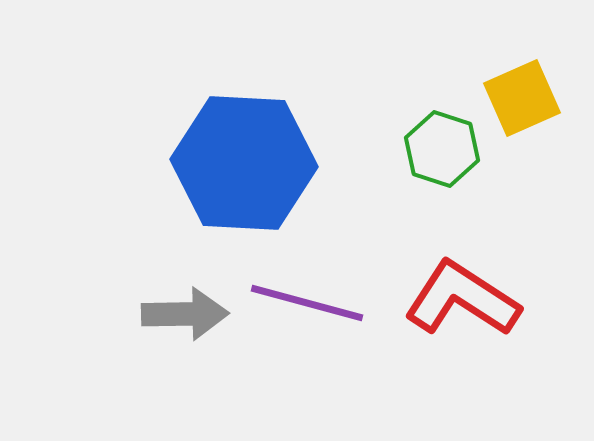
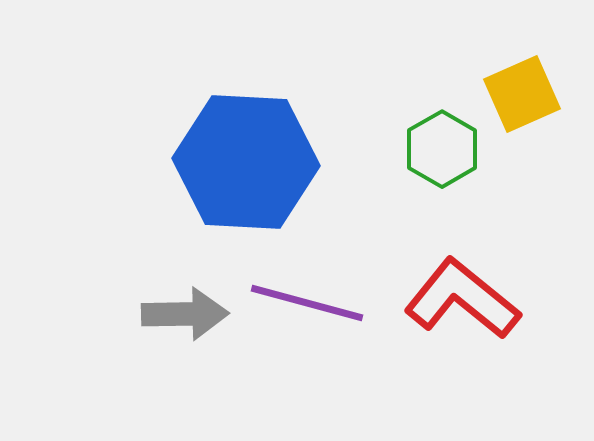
yellow square: moved 4 px up
green hexagon: rotated 12 degrees clockwise
blue hexagon: moved 2 px right, 1 px up
red L-shape: rotated 6 degrees clockwise
